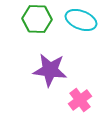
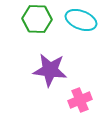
pink cross: rotated 15 degrees clockwise
